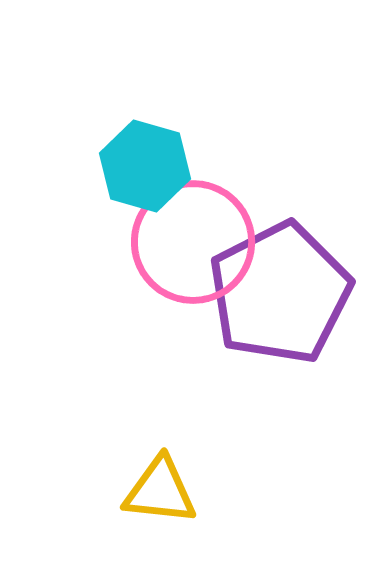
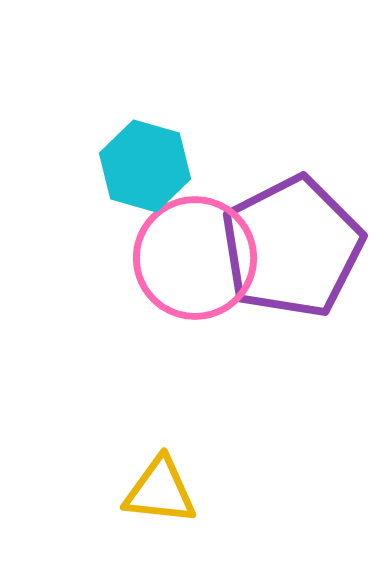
pink circle: moved 2 px right, 16 px down
purple pentagon: moved 12 px right, 46 px up
